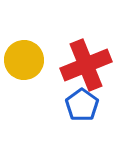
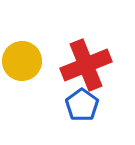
yellow circle: moved 2 px left, 1 px down
